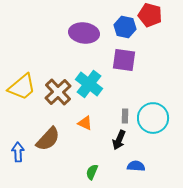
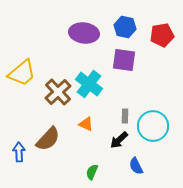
red pentagon: moved 12 px right, 20 px down; rotated 25 degrees counterclockwise
yellow trapezoid: moved 14 px up
cyan circle: moved 8 px down
orange triangle: moved 1 px right, 1 px down
black arrow: rotated 24 degrees clockwise
blue arrow: moved 1 px right
blue semicircle: rotated 120 degrees counterclockwise
